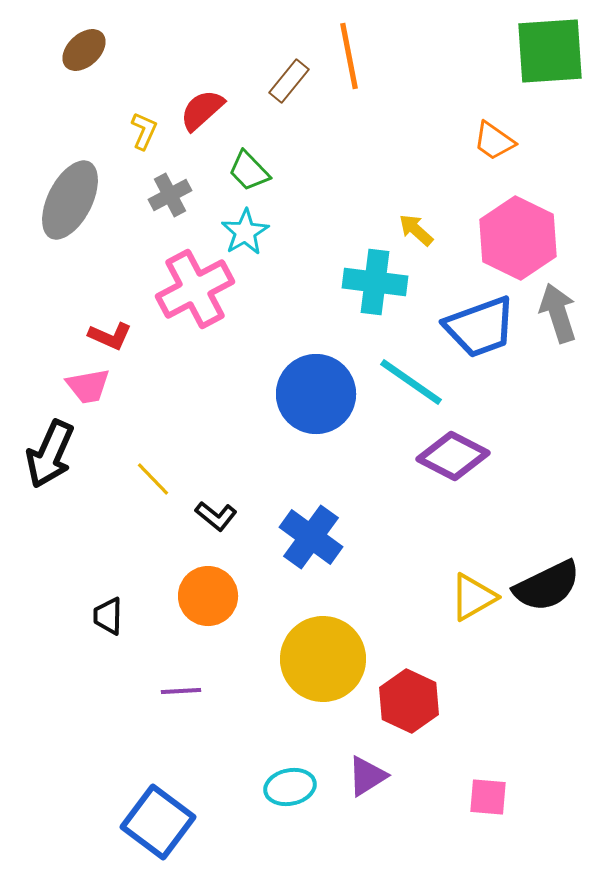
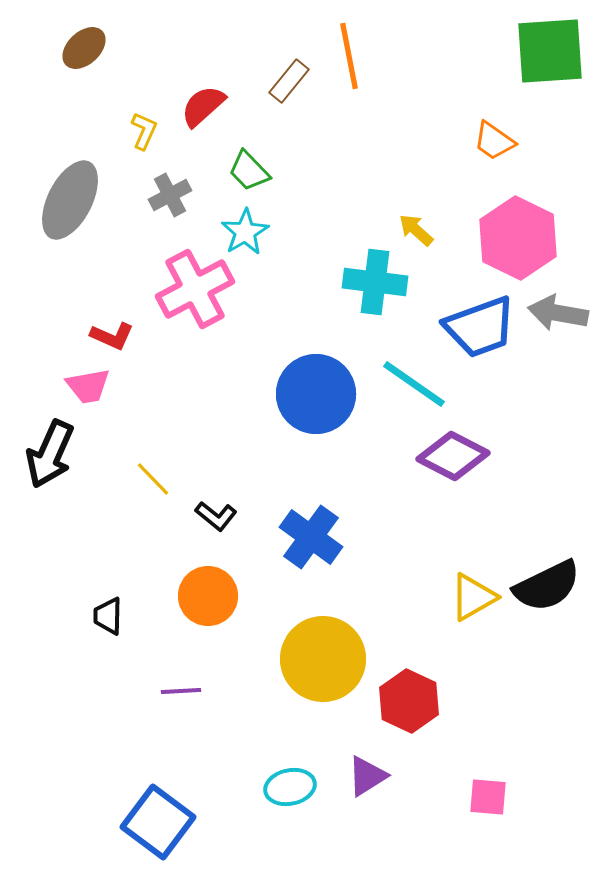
brown ellipse: moved 2 px up
red semicircle: moved 1 px right, 4 px up
gray arrow: rotated 62 degrees counterclockwise
red L-shape: moved 2 px right
cyan line: moved 3 px right, 2 px down
